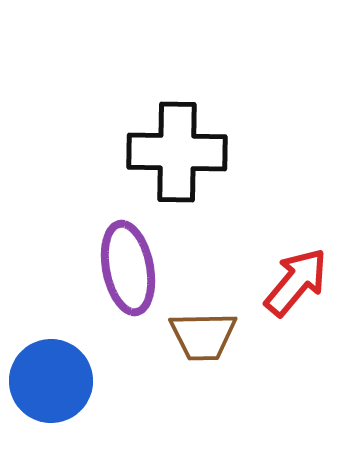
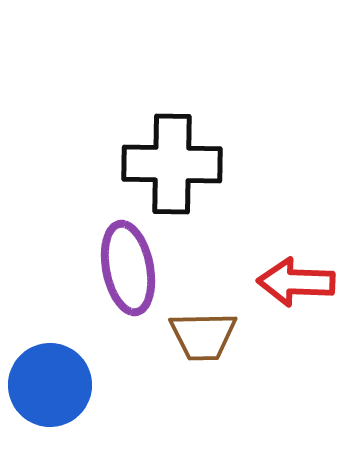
black cross: moved 5 px left, 12 px down
red arrow: rotated 128 degrees counterclockwise
blue circle: moved 1 px left, 4 px down
